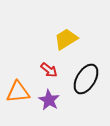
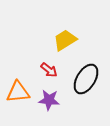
yellow trapezoid: moved 1 px left, 1 px down
purple star: rotated 25 degrees counterclockwise
